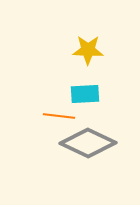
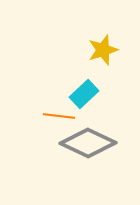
yellow star: moved 15 px right; rotated 20 degrees counterclockwise
cyan rectangle: moved 1 px left; rotated 40 degrees counterclockwise
